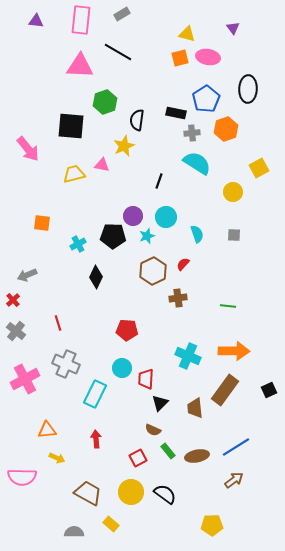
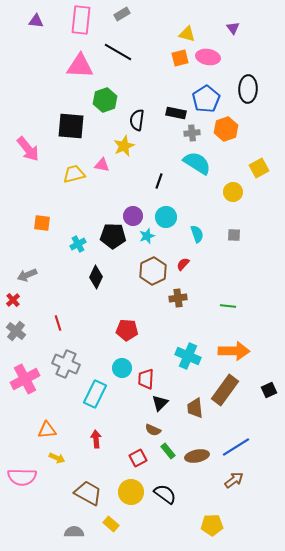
green hexagon at (105, 102): moved 2 px up
